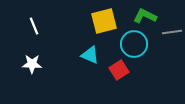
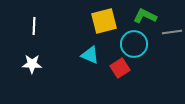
white line: rotated 24 degrees clockwise
red square: moved 1 px right, 2 px up
